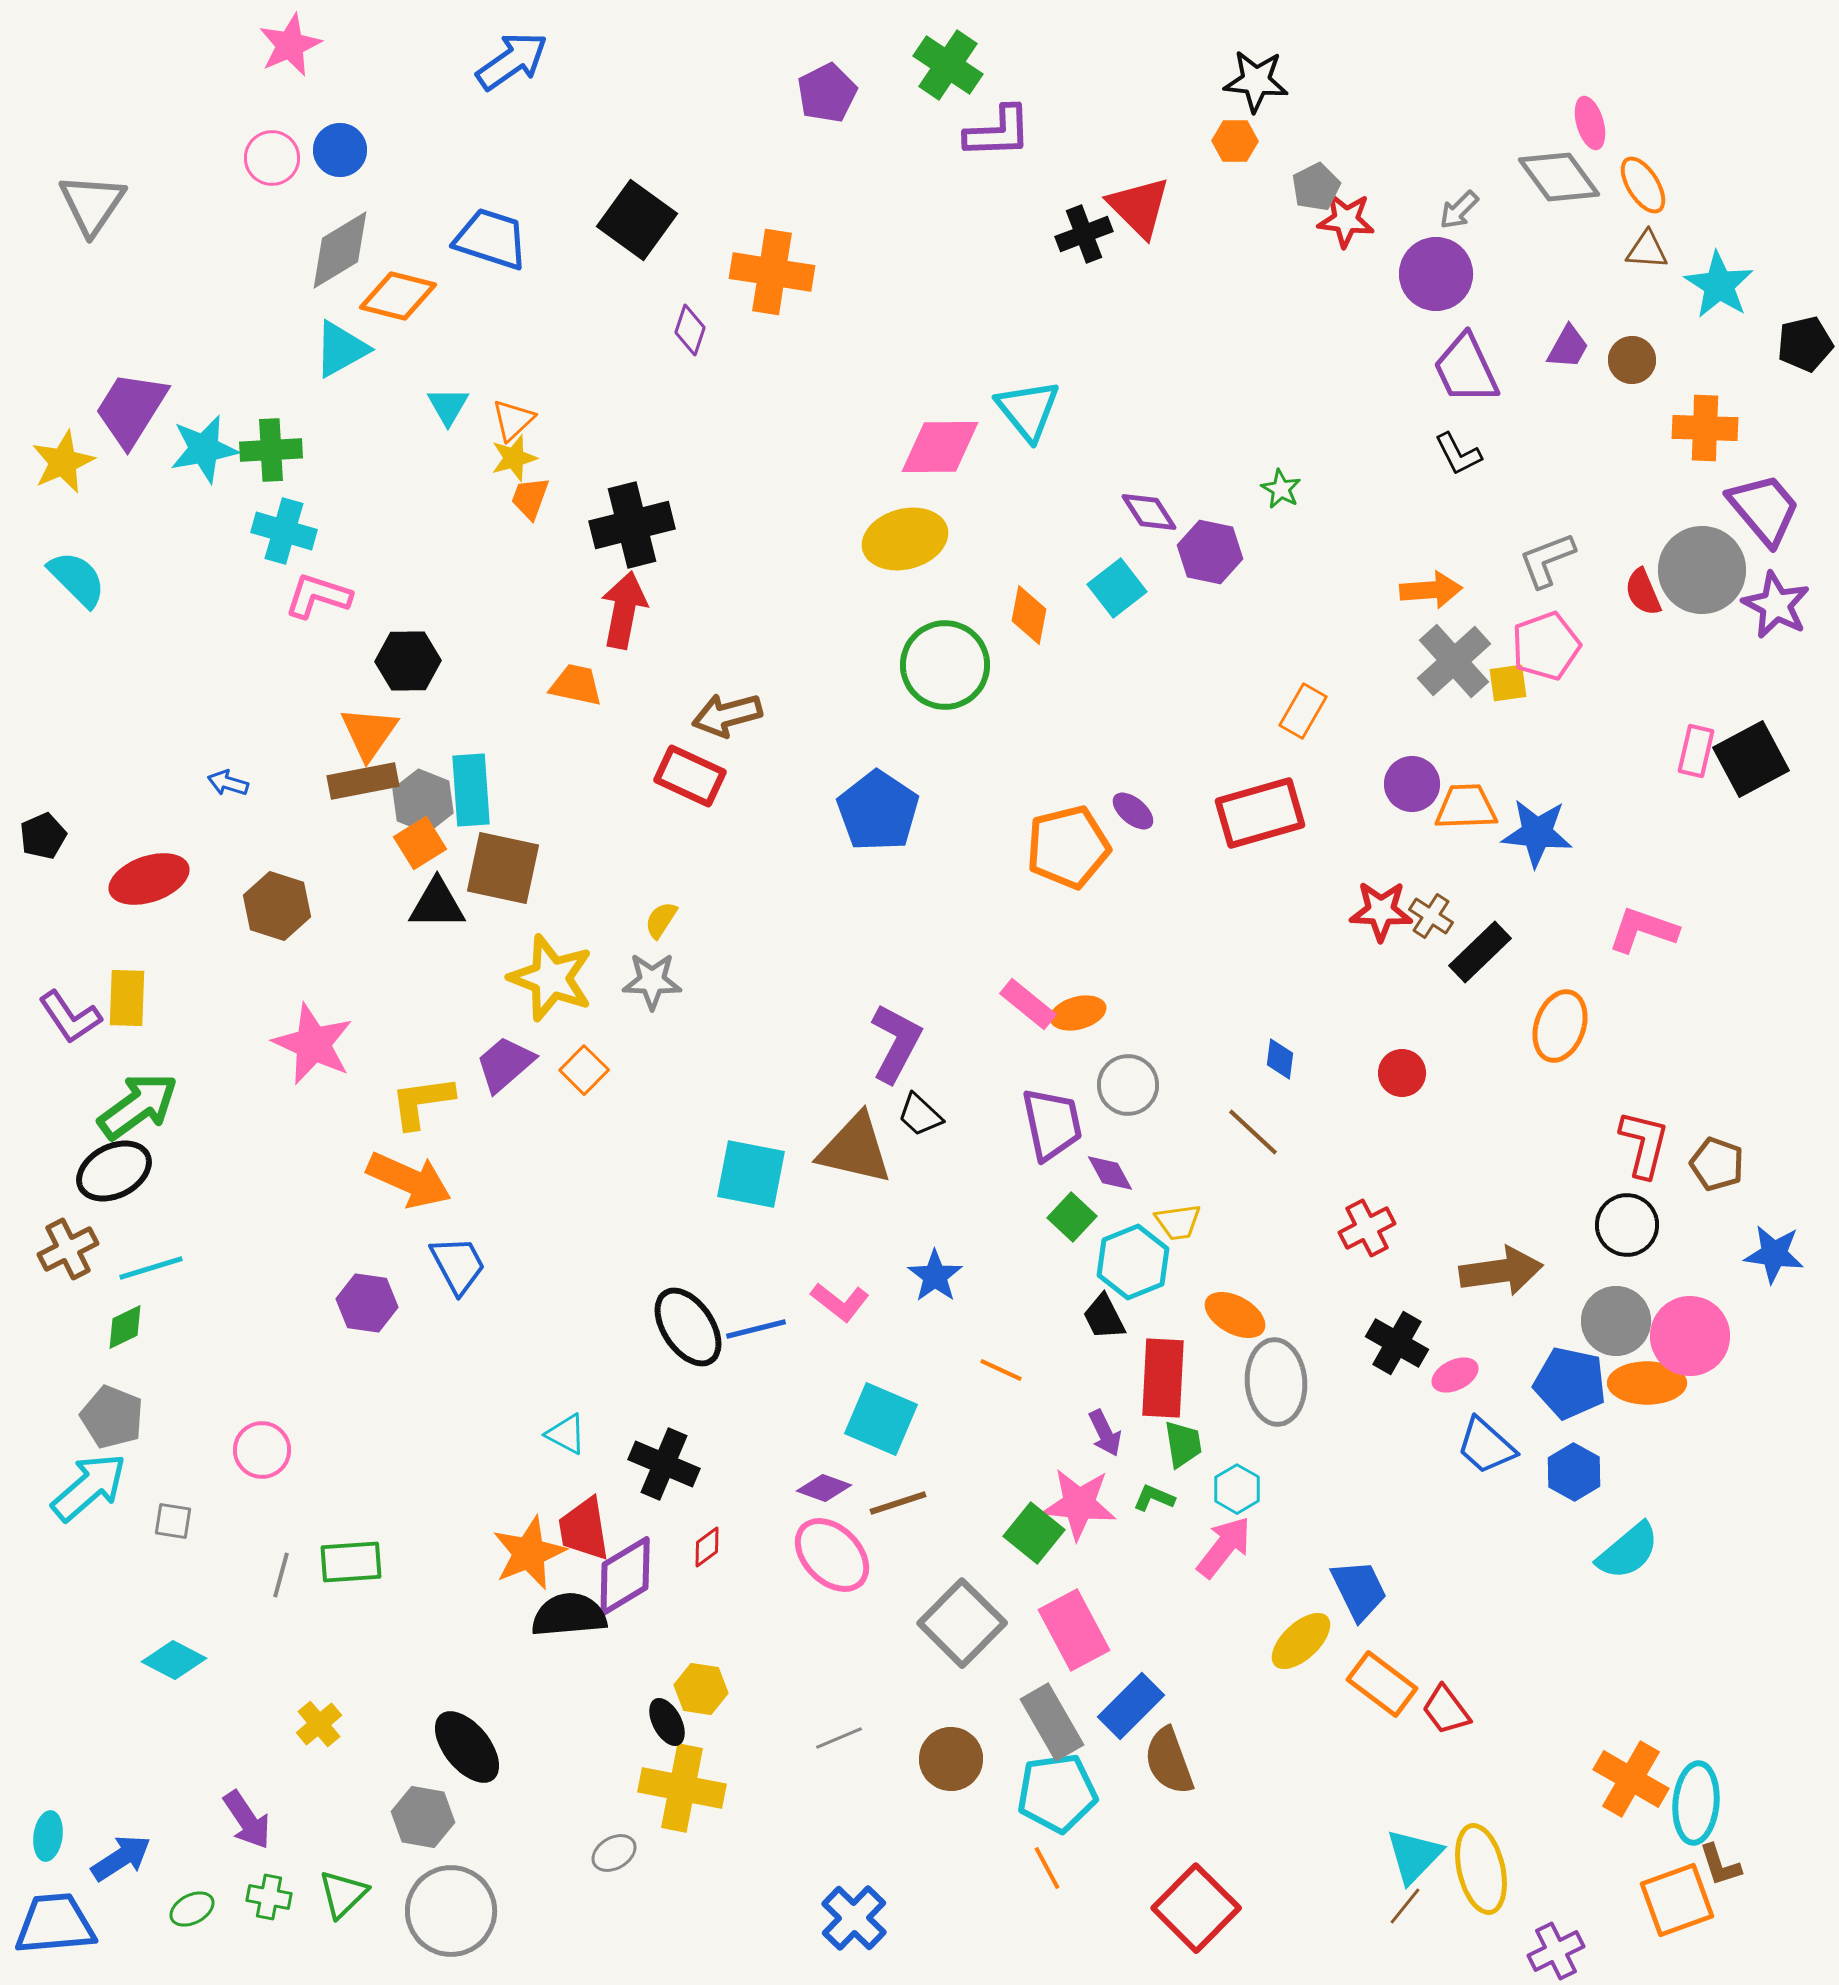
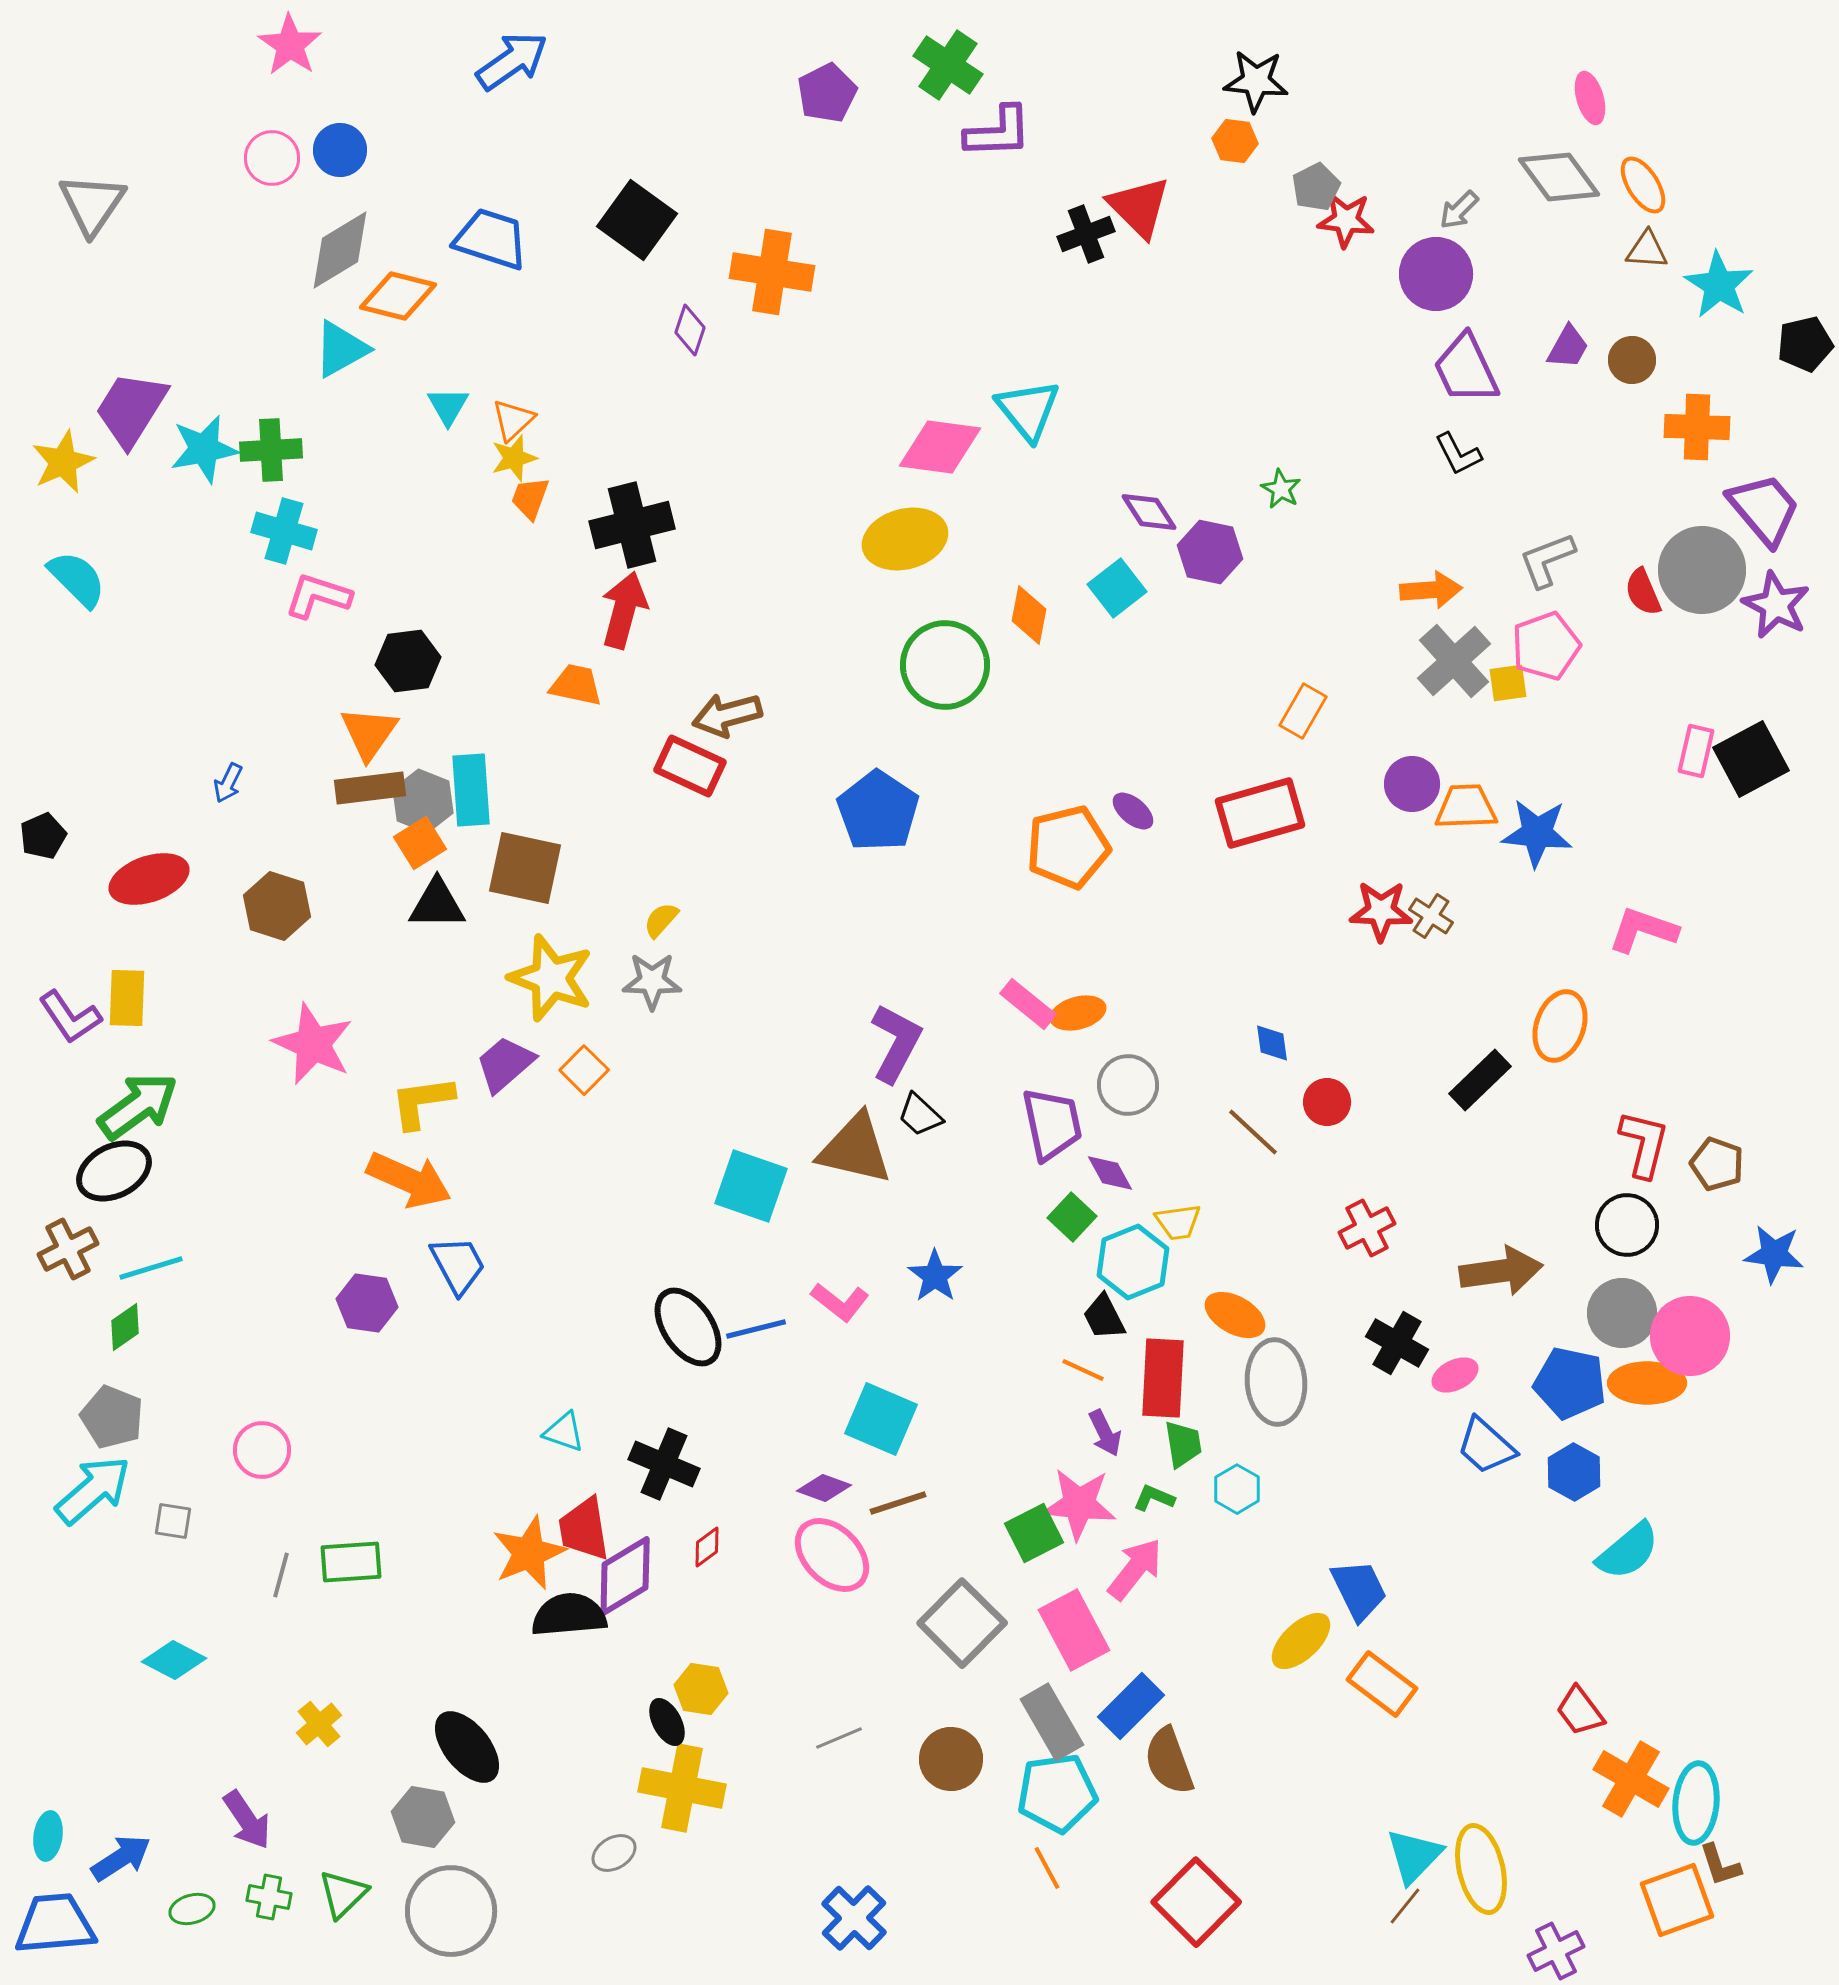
pink star at (290, 45): rotated 14 degrees counterclockwise
pink ellipse at (1590, 123): moved 25 px up
orange hexagon at (1235, 141): rotated 6 degrees clockwise
black cross at (1084, 234): moved 2 px right
orange cross at (1705, 428): moved 8 px left, 1 px up
pink diamond at (940, 447): rotated 8 degrees clockwise
red arrow at (624, 610): rotated 4 degrees clockwise
black hexagon at (408, 661): rotated 6 degrees counterclockwise
red rectangle at (690, 776): moved 10 px up
brown rectangle at (363, 781): moved 7 px right, 7 px down; rotated 4 degrees clockwise
blue arrow at (228, 783): rotated 81 degrees counterclockwise
brown square at (503, 868): moved 22 px right
yellow semicircle at (661, 920): rotated 9 degrees clockwise
black rectangle at (1480, 952): moved 128 px down
blue diamond at (1280, 1059): moved 8 px left, 16 px up; rotated 15 degrees counterclockwise
red circle at (1402, 1073): moved 75 px left, 29 px down
cyan square at (751, 1174): moved 12 px down; rotated 8 degrees clockwise
gray circle at (1616, 1321): moved 6 px right, 8 px up
green diamond at (125, 1327): rotated 9 degrees counterclockwise
orange line at (1001, 1370): moved 82 px right
cyan triangle at (566, 1434): moved 2 px left, 2 px up; rotated 9 degrees counterclockwise
cyan arrow at (89, 1487): moved 4 px right, 3 px down
green square at (1034, 1533): rotated 24 degrees clockwise
pink arrow at (1224, 1547): moved 89 px left, 22 px down
red trapezoid at (1446, 1710): moved 134 px right, 1 px down
red square at (1196, 1908): moved 6 px up
green ellipse at (192, 1909): rotated 12 degrees clockwise
